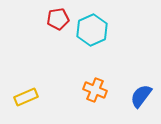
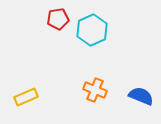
blue semicircle: rotated 75 degrees clockwise
